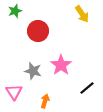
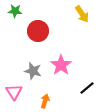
green star: rotated 24 degrees clockwise
